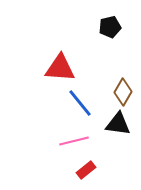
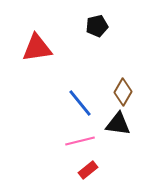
black pentagon: moved 13 px left, 1 px up
red triangle: moved 23 px left, 20 px up; rotated 12 degrees counterclockwise
pink line: moved 6 px right
red rectangle: moved 2 px right
